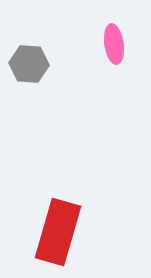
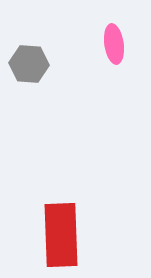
red rectangle: moved 3 px right, 3 px down; rotated 18 degrees counterclockwise
